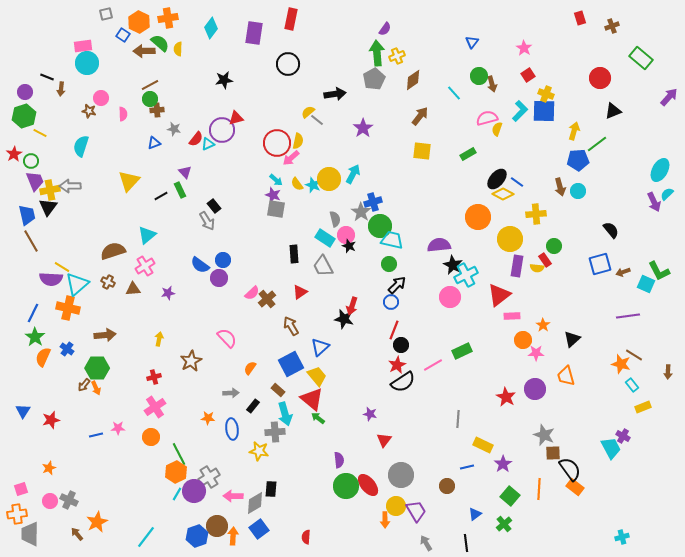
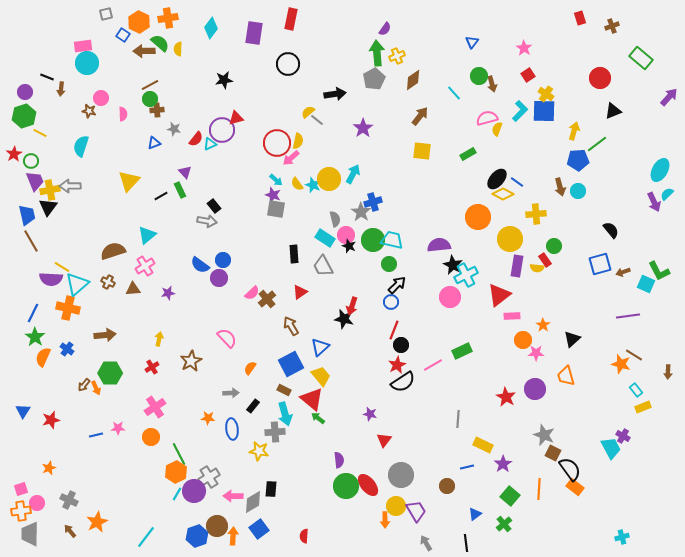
yellow cross at (546, 94): rotated 14 degrees clockwise
cyan triangle at (208, 144): moved 2 px right
gray arrow at (207, 221): rotated 48 degrees counterclockwise
green circle at (380, 226): moved 7 px left, 14 px down
green hexagon at (97, 368): moved 13 px right, 5 px down
yellow trapezoid at (317, 376): moved 4 px right
red cross at (154, 377): moved 2 px left, 10 px up; rotated 16 degrees counterclockwise
cyan rectangle at (632, 385): moved 4 px right, 5 px down
brown rectangle at (278, 390): moved 6 px right; rotated 16 degrees counterclockwise
brown square at (553, 453): rotated 28 degrees clockwise
pink circle at (50, 501): moved 13 px left, 2 px down
gray diamond at (255, 503): moved 2 px left, 1 px up
orange cross at (17, 514): moved 4 px right, 3 px up
brown arrow at (77, 534): moved 7 px left, 3 px up
red semicircle at (306, 537): moved 2 px left, 1 px up
